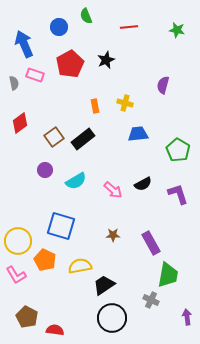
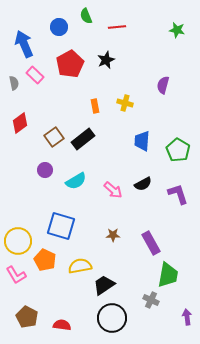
red line: moved 12 px left
pink rectangle: rotated 24 degrees clockwise
blue trapezoid: moved 4 px right, 7 px down; rotated 80 degrees counterclockwise
red semicircle: moved 7 px right, 5 px up
